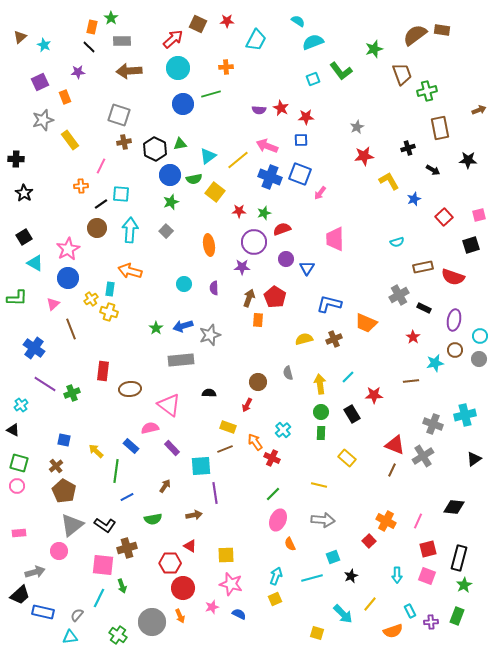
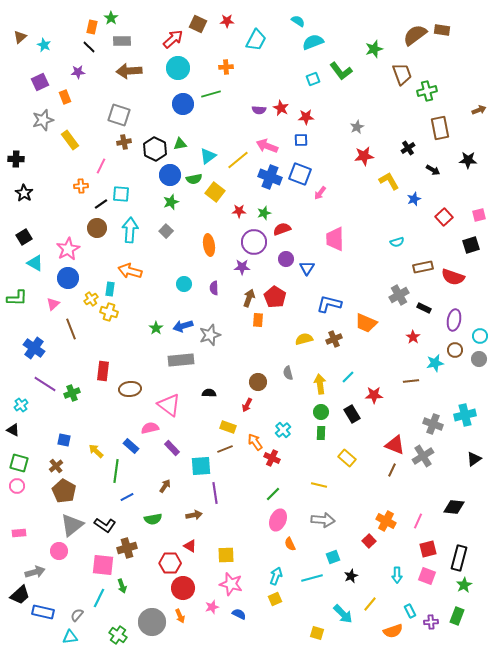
black cross at (408, 148): rotated 16 degrees counterclockwise
